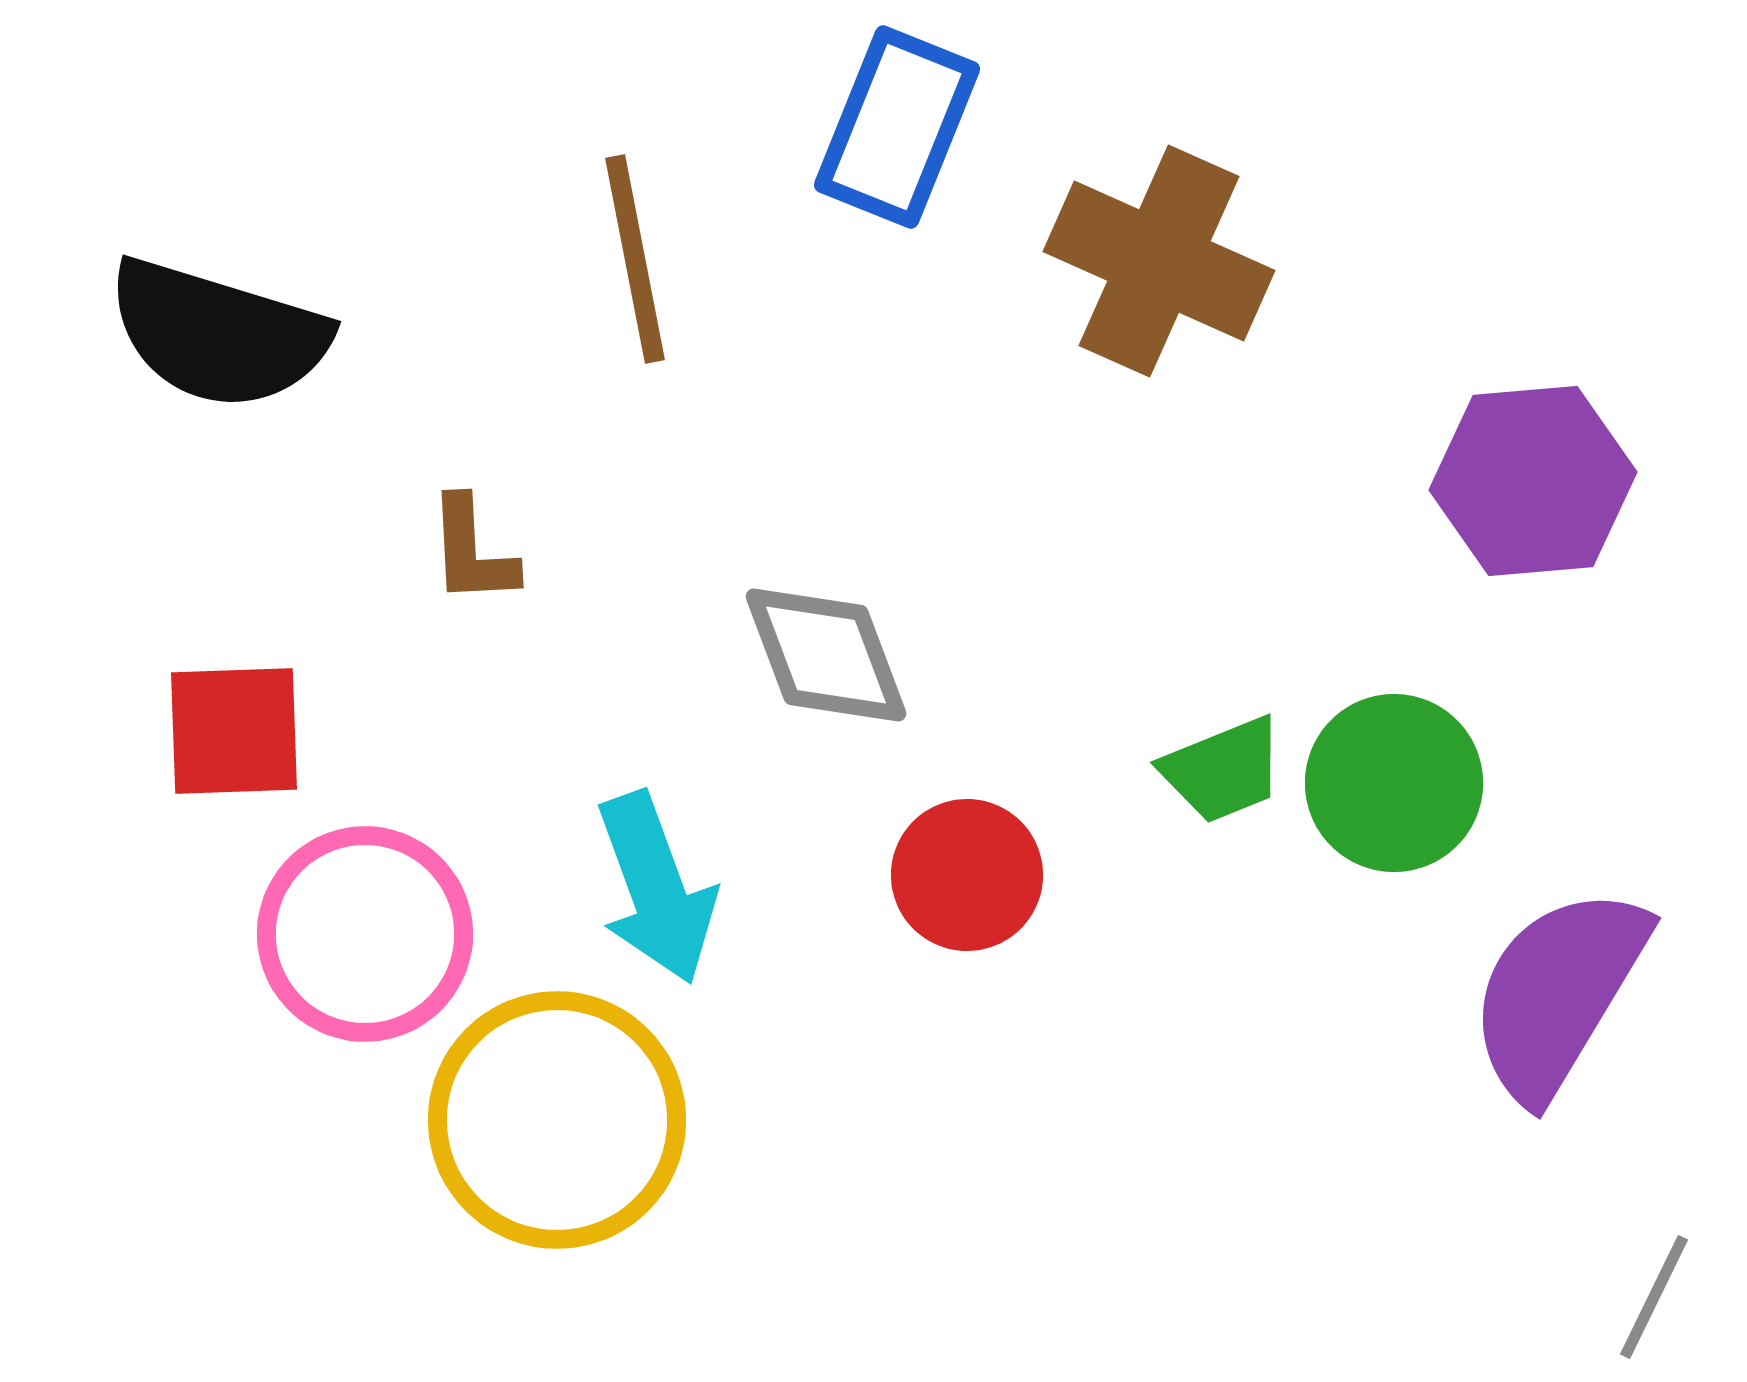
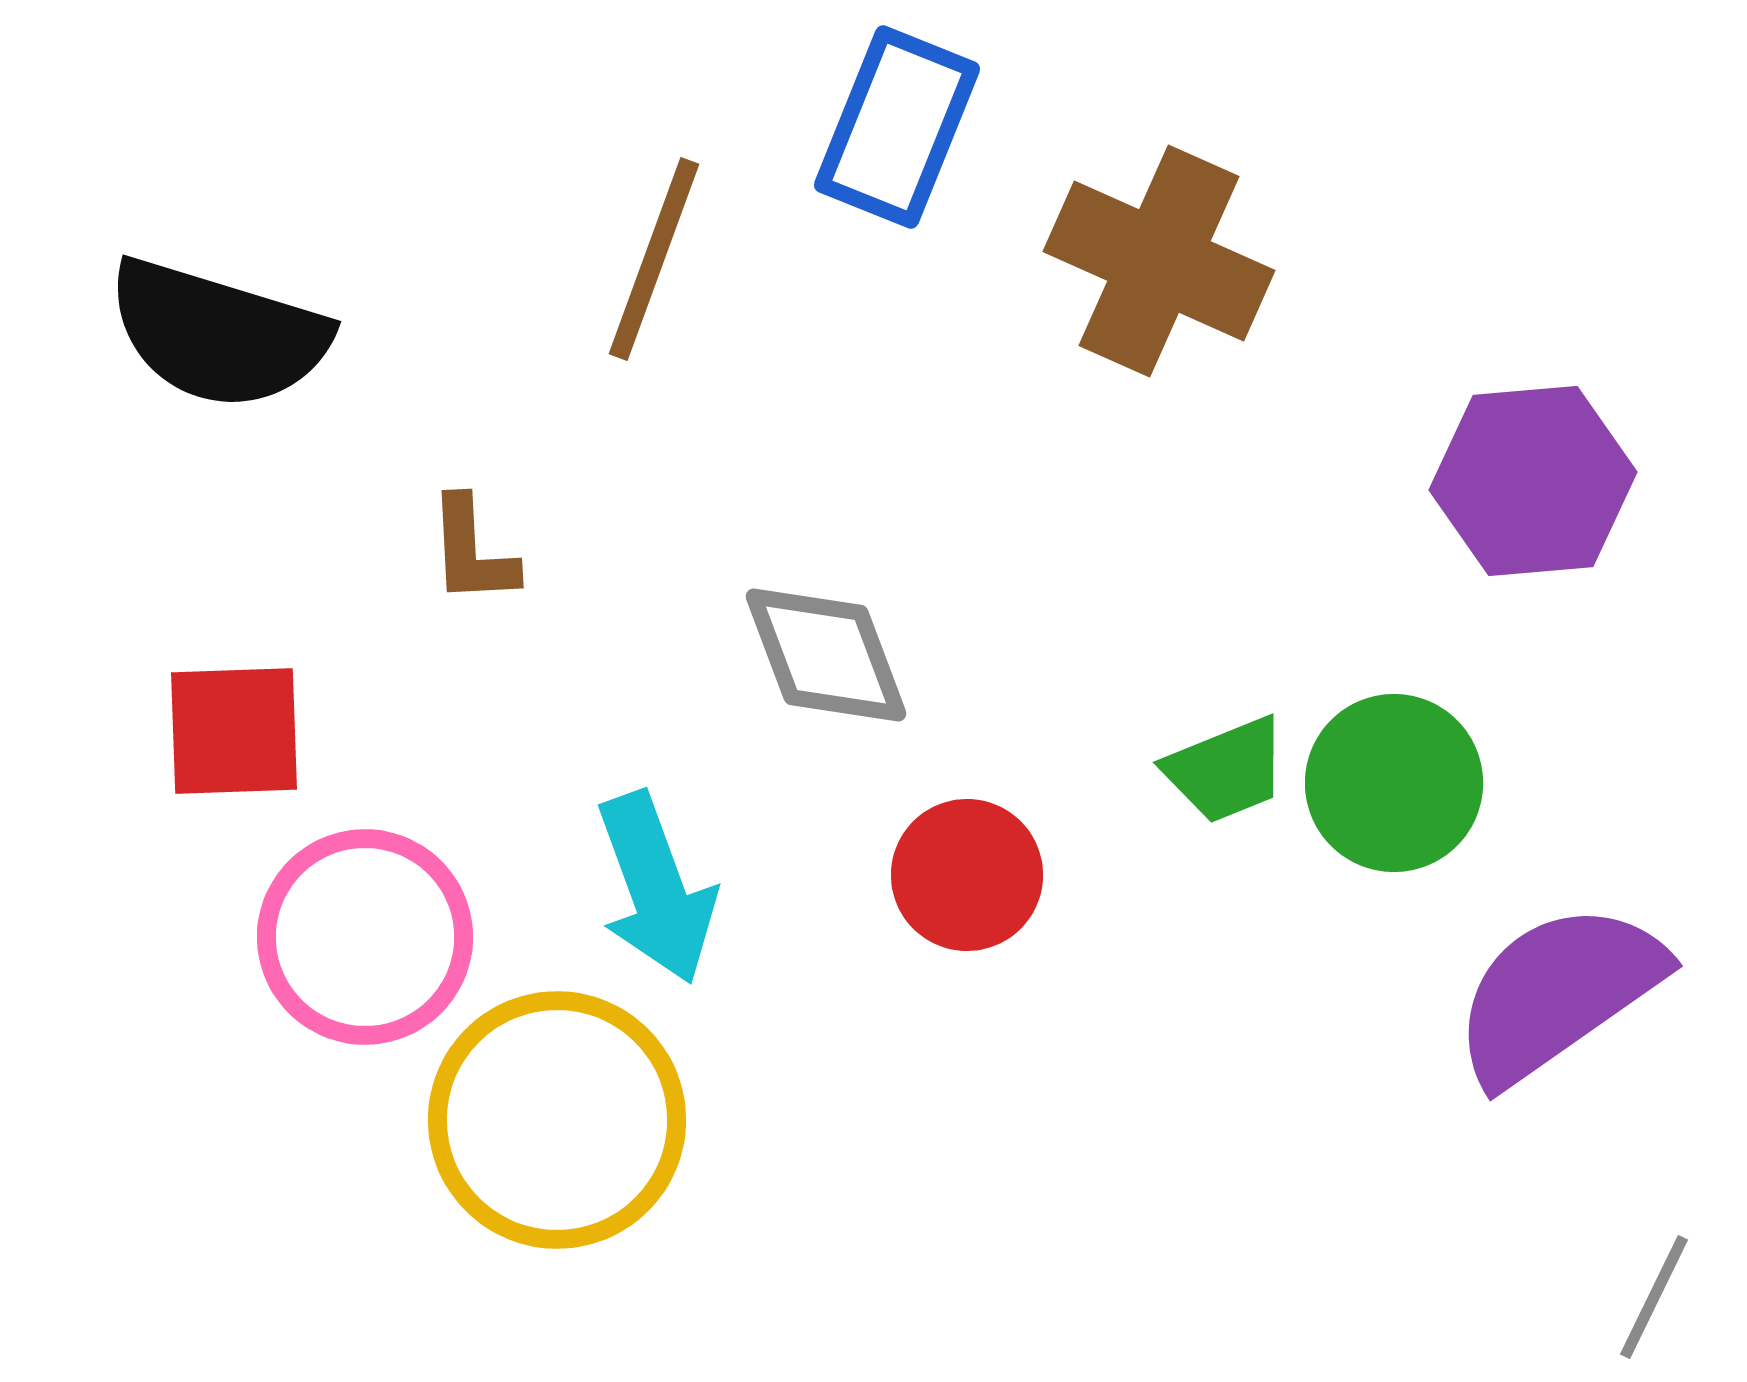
brown line: moved 19 px right; rotated 31 degrees clockwise
green trapezoid: moved 3 px right
pink circle: moved 3 px down
purple semicircle: rotated 24 degrees clockwise
